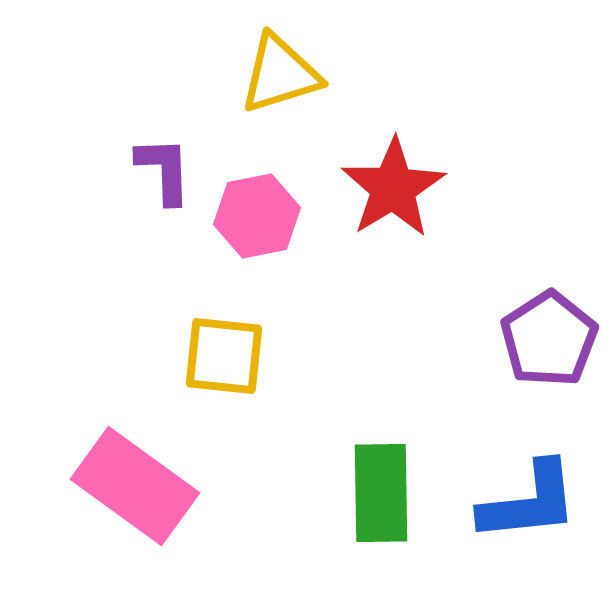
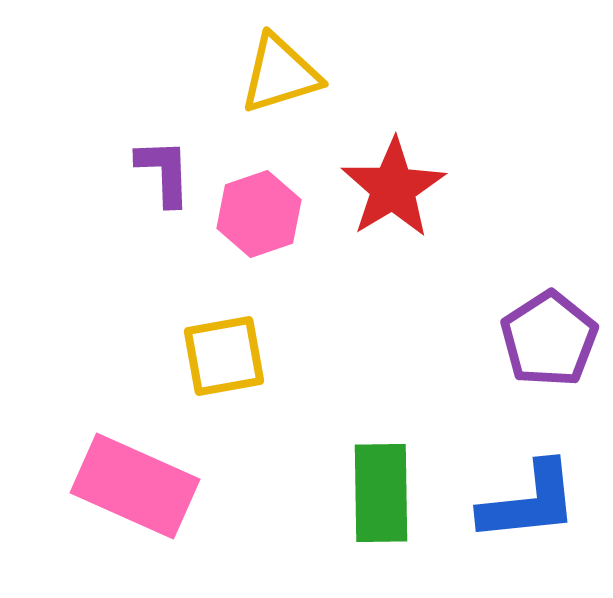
purple L-shape: moved 2 px down
pink hexagon: moved 2 px right, 2 px up; rotated 8 degrees counterclockwise
yellow square: rotated 16 degrees counterclockwise
pink rectangle: rotated 12 degrees counterclockwise
